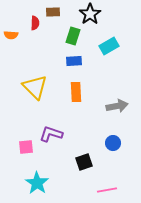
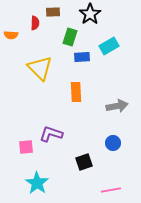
green rectangle: moved 3 px left, 1 px down
blue rectangle: moved 8 px right, 4 px up
yellow triangle: moved 5 px right, 19 px up
pink line: moved 4 px right
